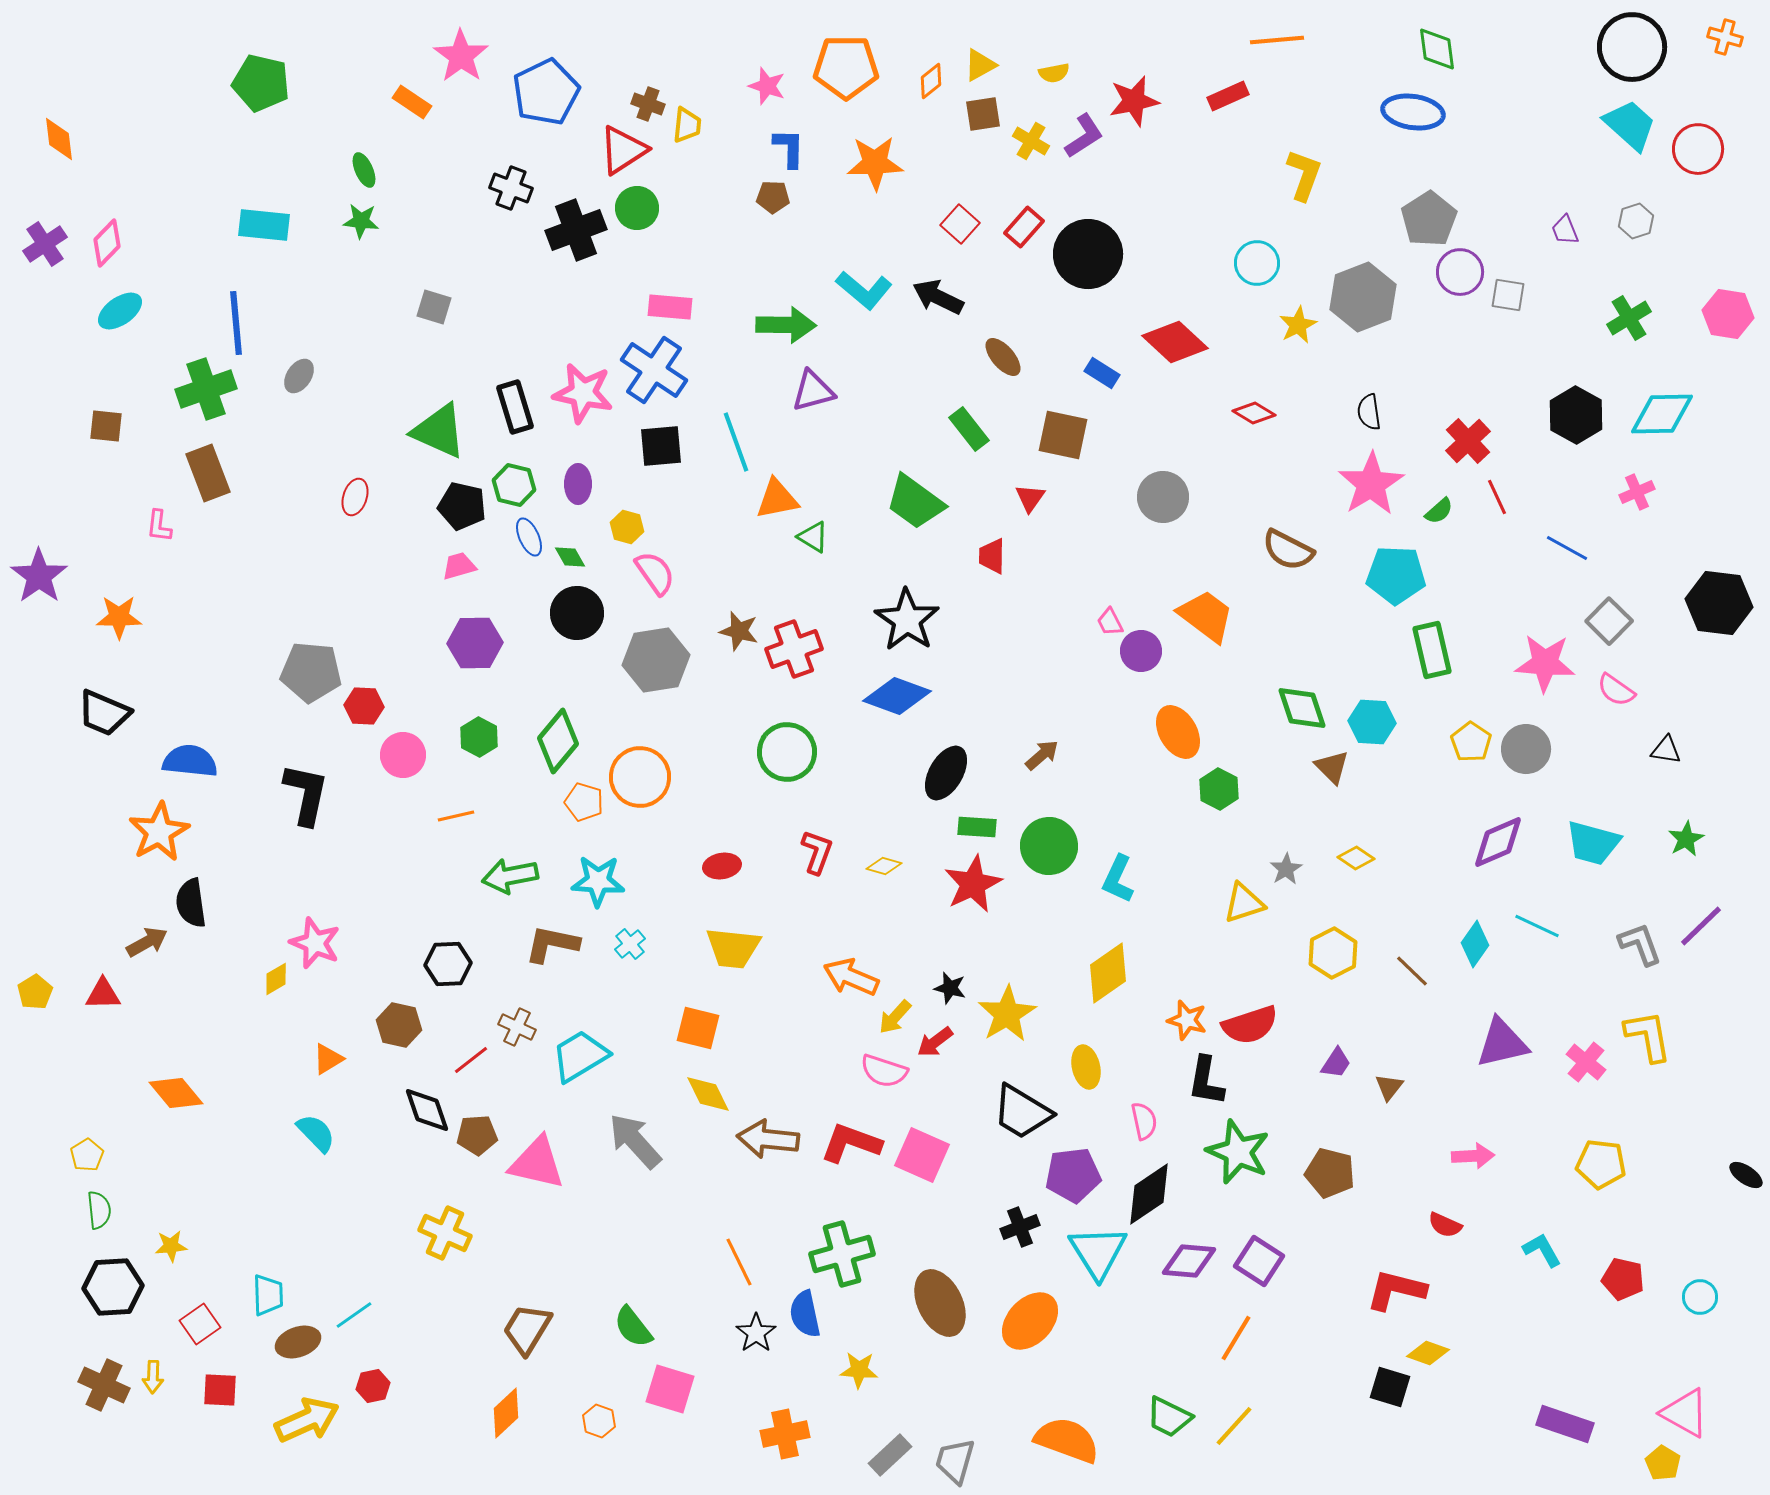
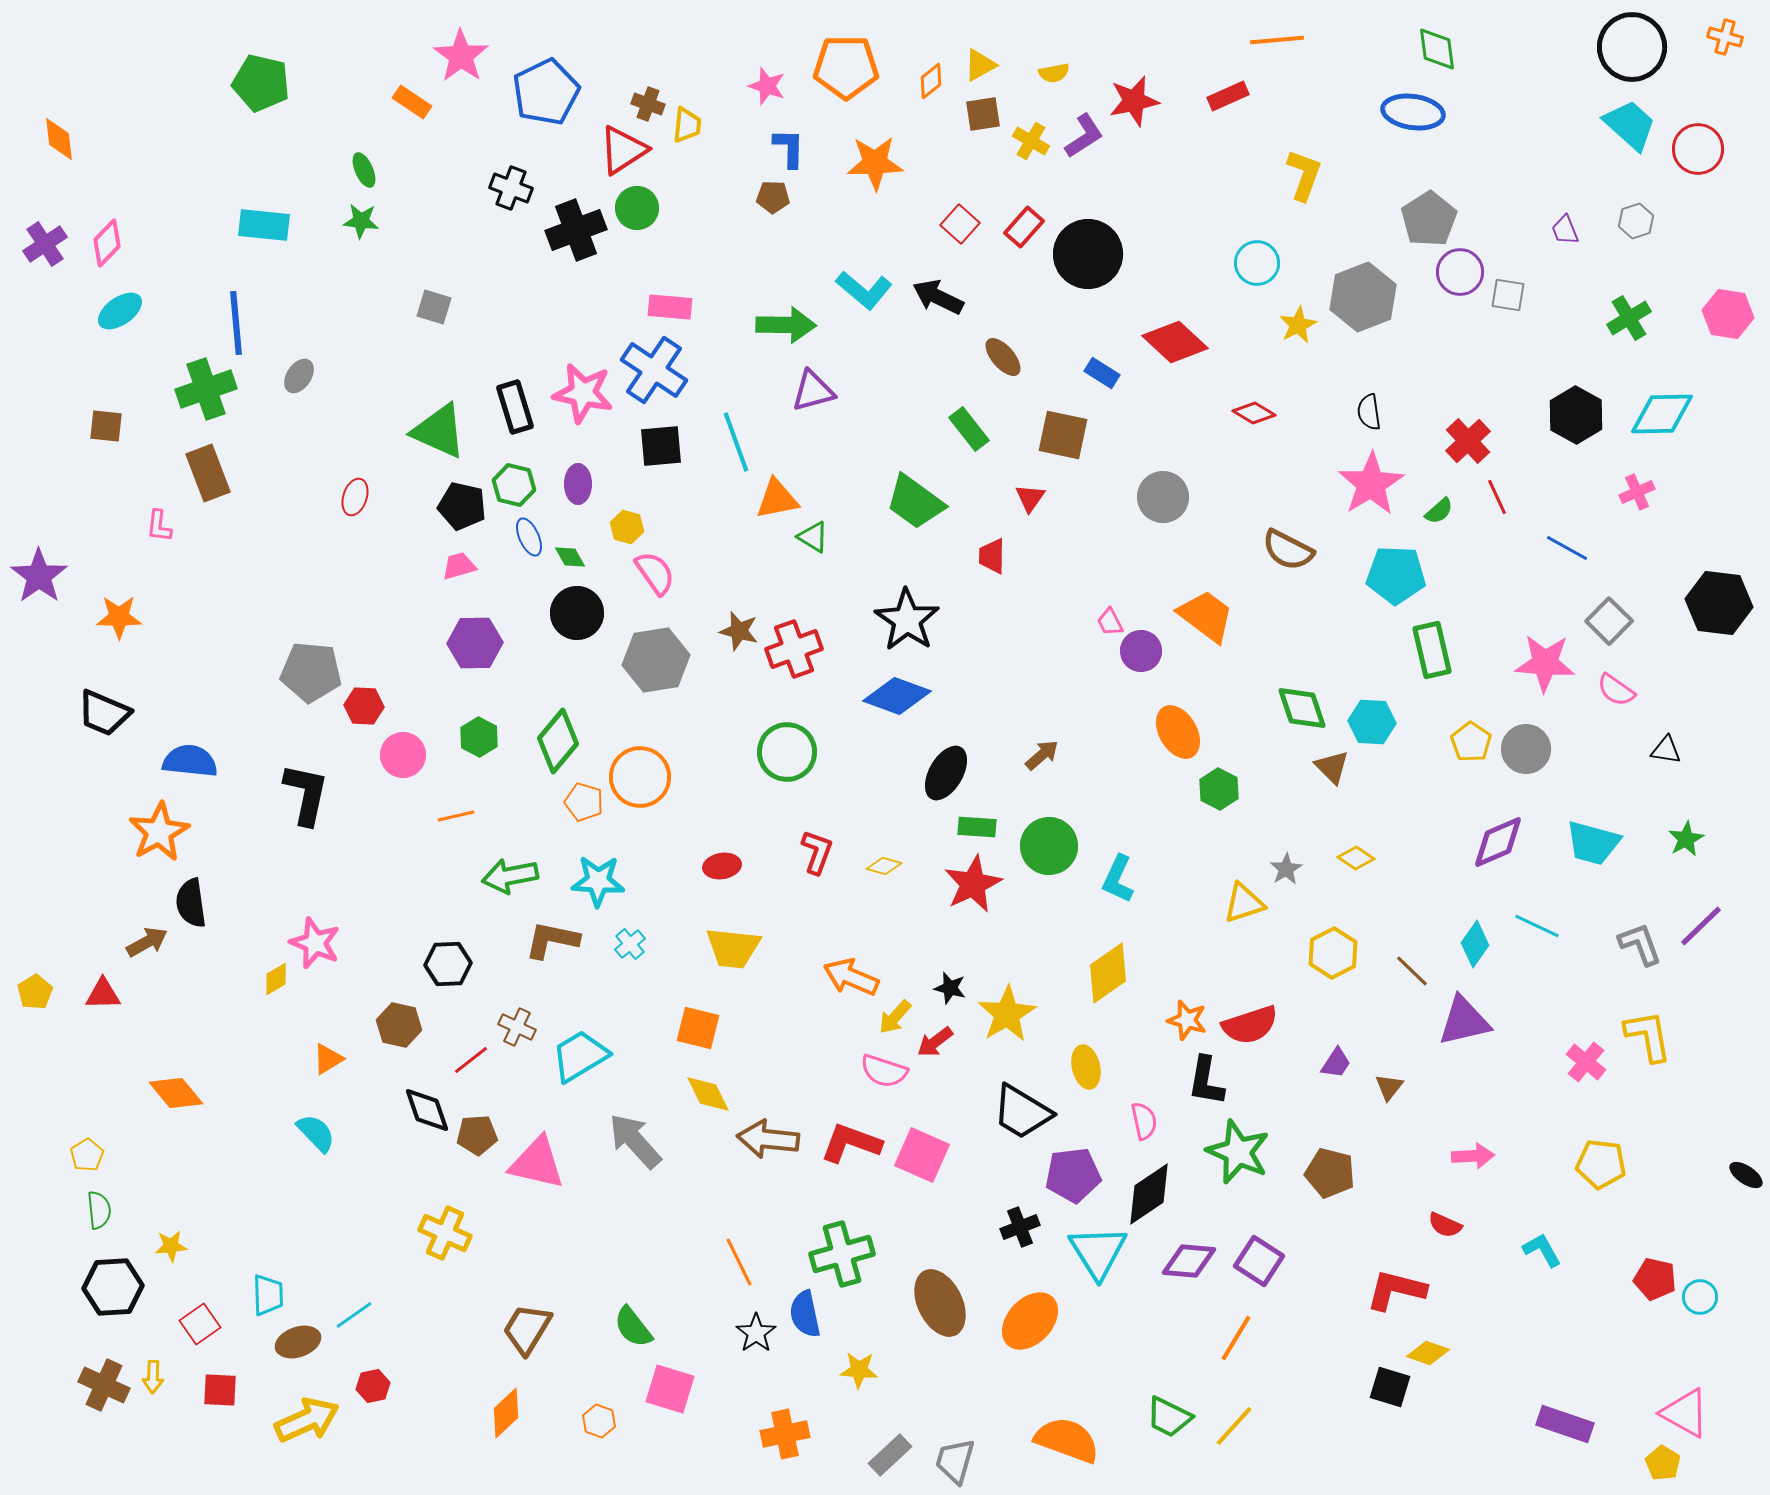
brown L-shape at (552, 944): moved 4 px up
purple triangle at (1502, 1043): moved 38 px left, 22 px up
red pentagon at (1623, 1279): moved 32 px right
